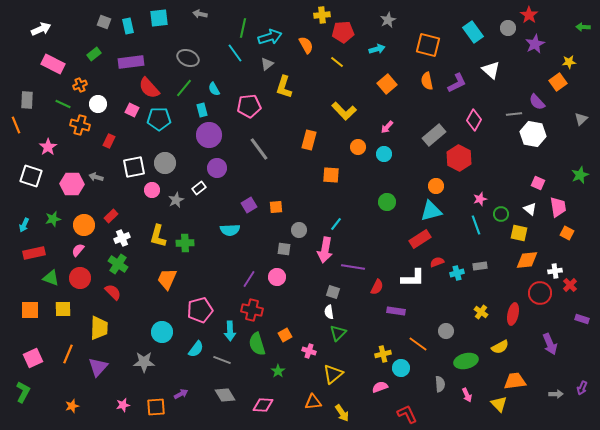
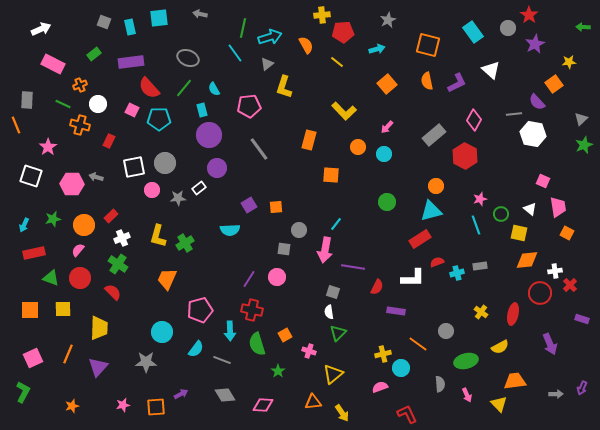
cyan rectangle at (128, 26): moved 2 px right, 1 px down
orange square at (558, 82): moved 4 px left, 2 px down
red hexagon at (459, 158): moved 6 px right, 2 px up
green star at (580, 175): moved 4 px right, 30 px up
pink square at (538, 183): moved 5 px right, 2 px up
gray star at (176, 200): moved 2 px right, 2 px up; rotated 21 degrees clockwise
green cross at (185, 243): rotated 30 degrees counterclockwise
gray star at (144, 362): moved 2 px right
